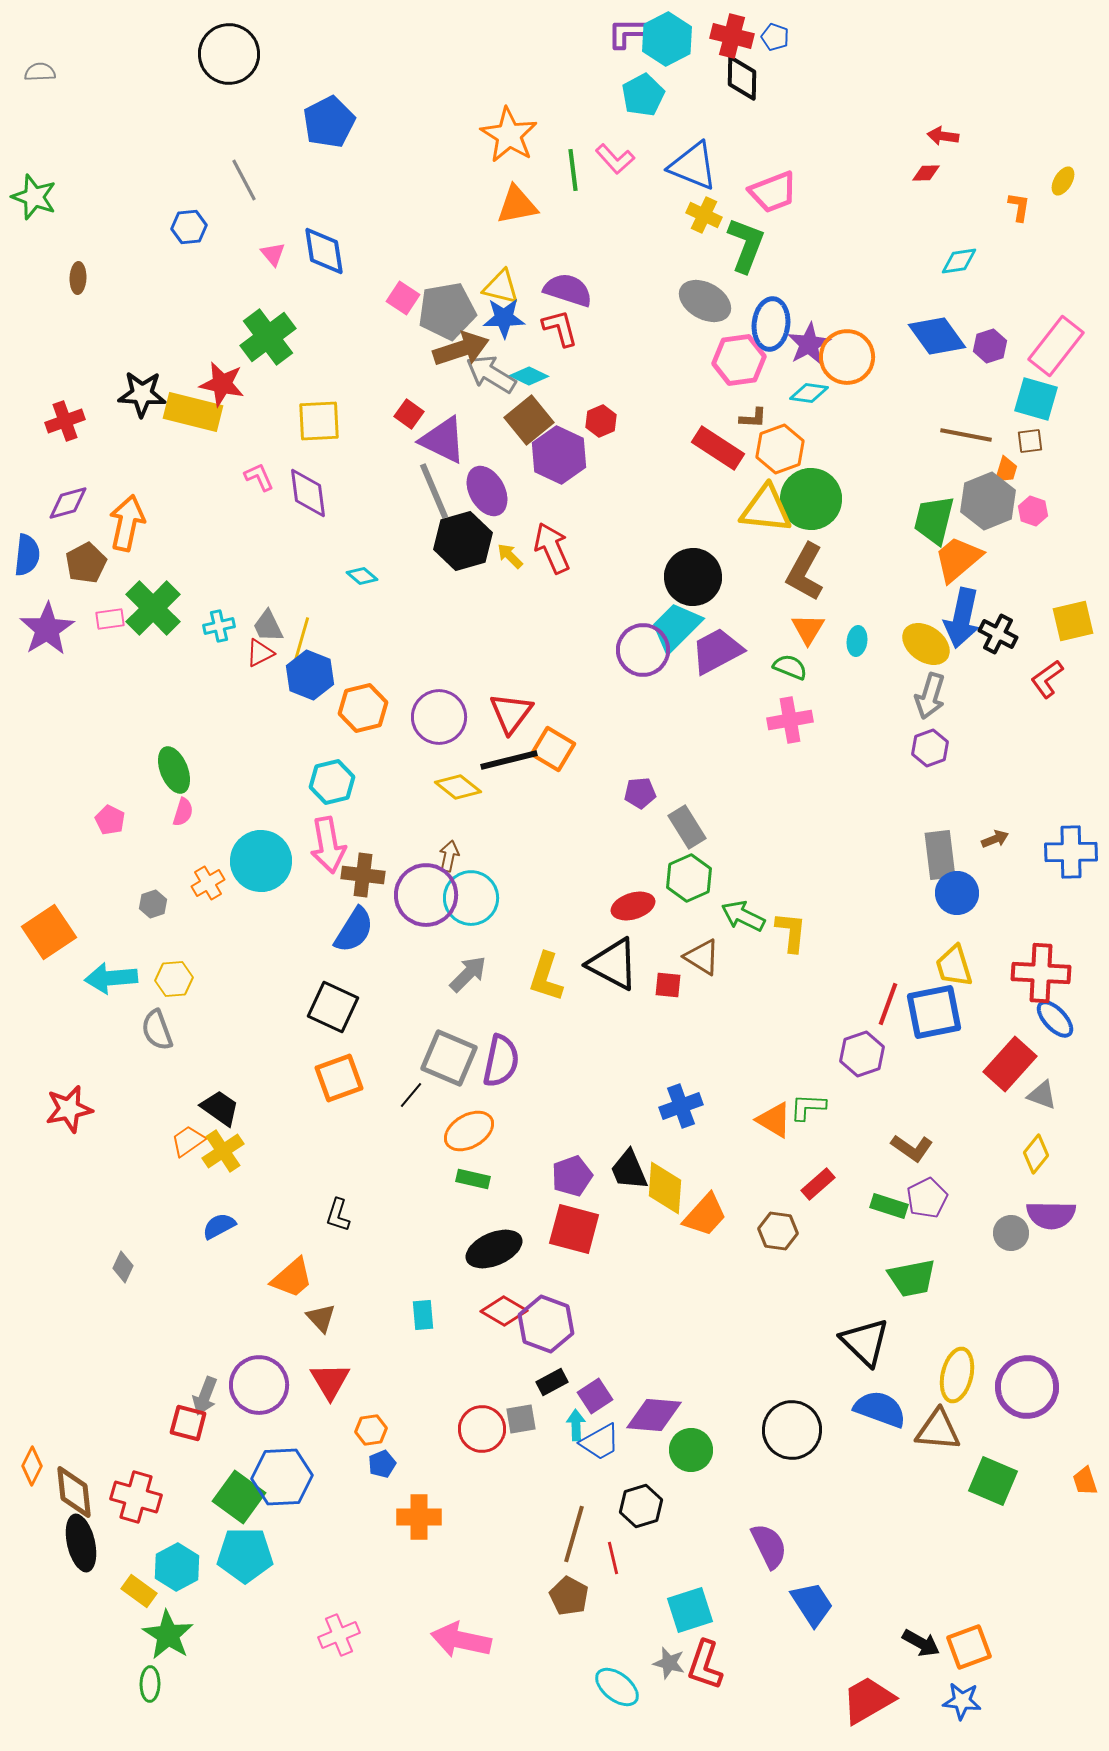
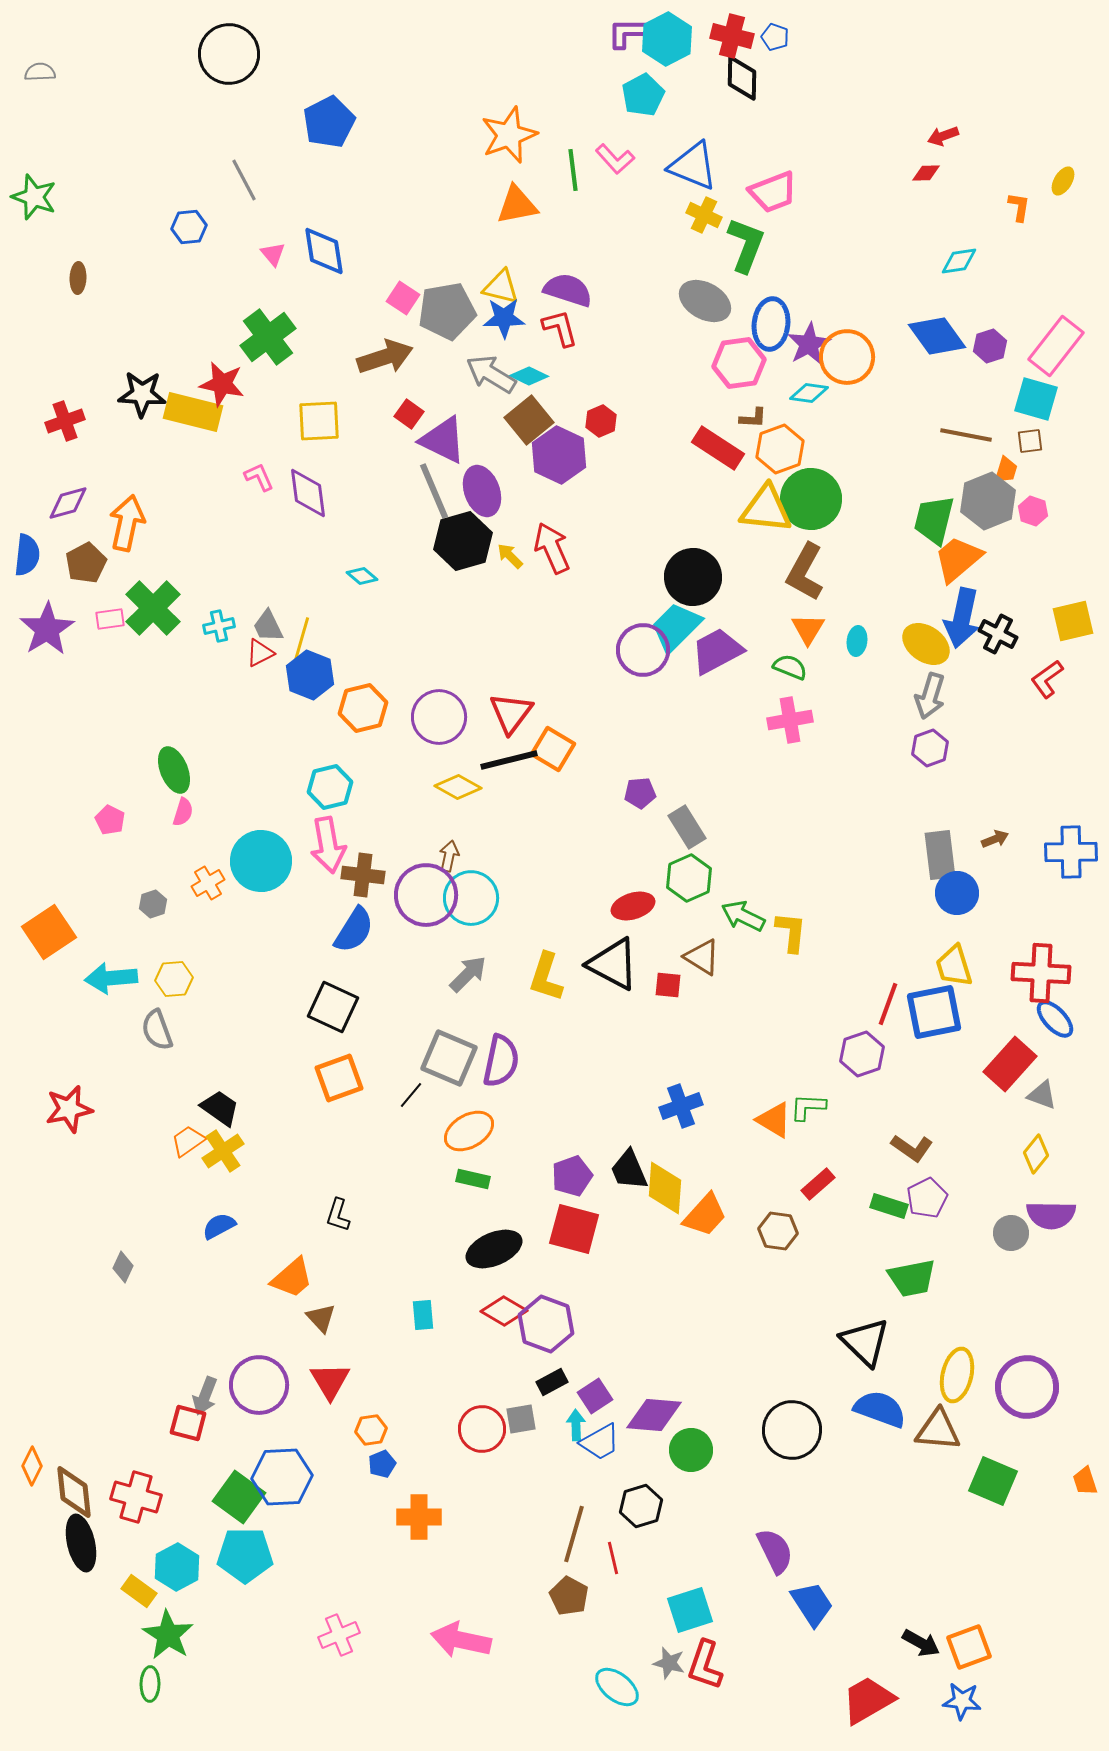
orange star at (509, 135): rotated 20 degrees clockwise
red arrow at (943, 136): rotated 28 degrees counterclockwise
brown arrow at (461, 349): moved 76 px left, 8 px down
pink hexagon at (739, 360): moved 3 px down
purple ellipse at (487, 491): moved 5 px left; rotated 9 degrees clockwise
cyan hexagon at (332, 782): moved 2 px left, 5 px down
yellow diamond at (458, 787): rotated 9 degrees counterclockwise
purple semicircle at (769, 1546): moved 6 px right, 5 px down
